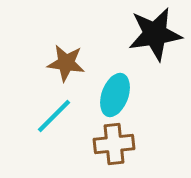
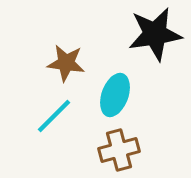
brown cross: moved 5 px right, 6 px down; rotated 9 degrees counterclockwise
